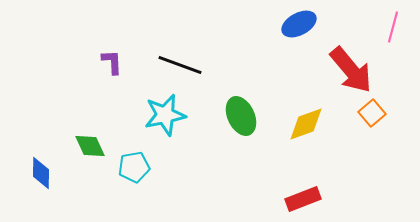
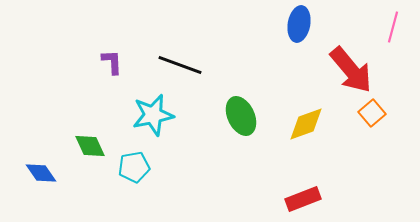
blue ellipse: rotated 52 degrees counterclockwise
cyan star: moved 12 px left
blue diamond: rotated 36 degrees counterclockwise
